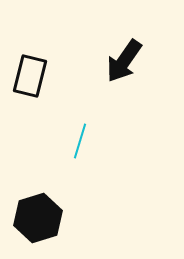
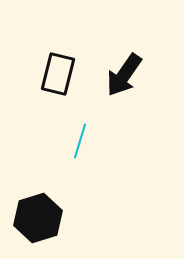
black arrow: moved 14 px down
black rectangle: moved 28 px right, 2 px up
